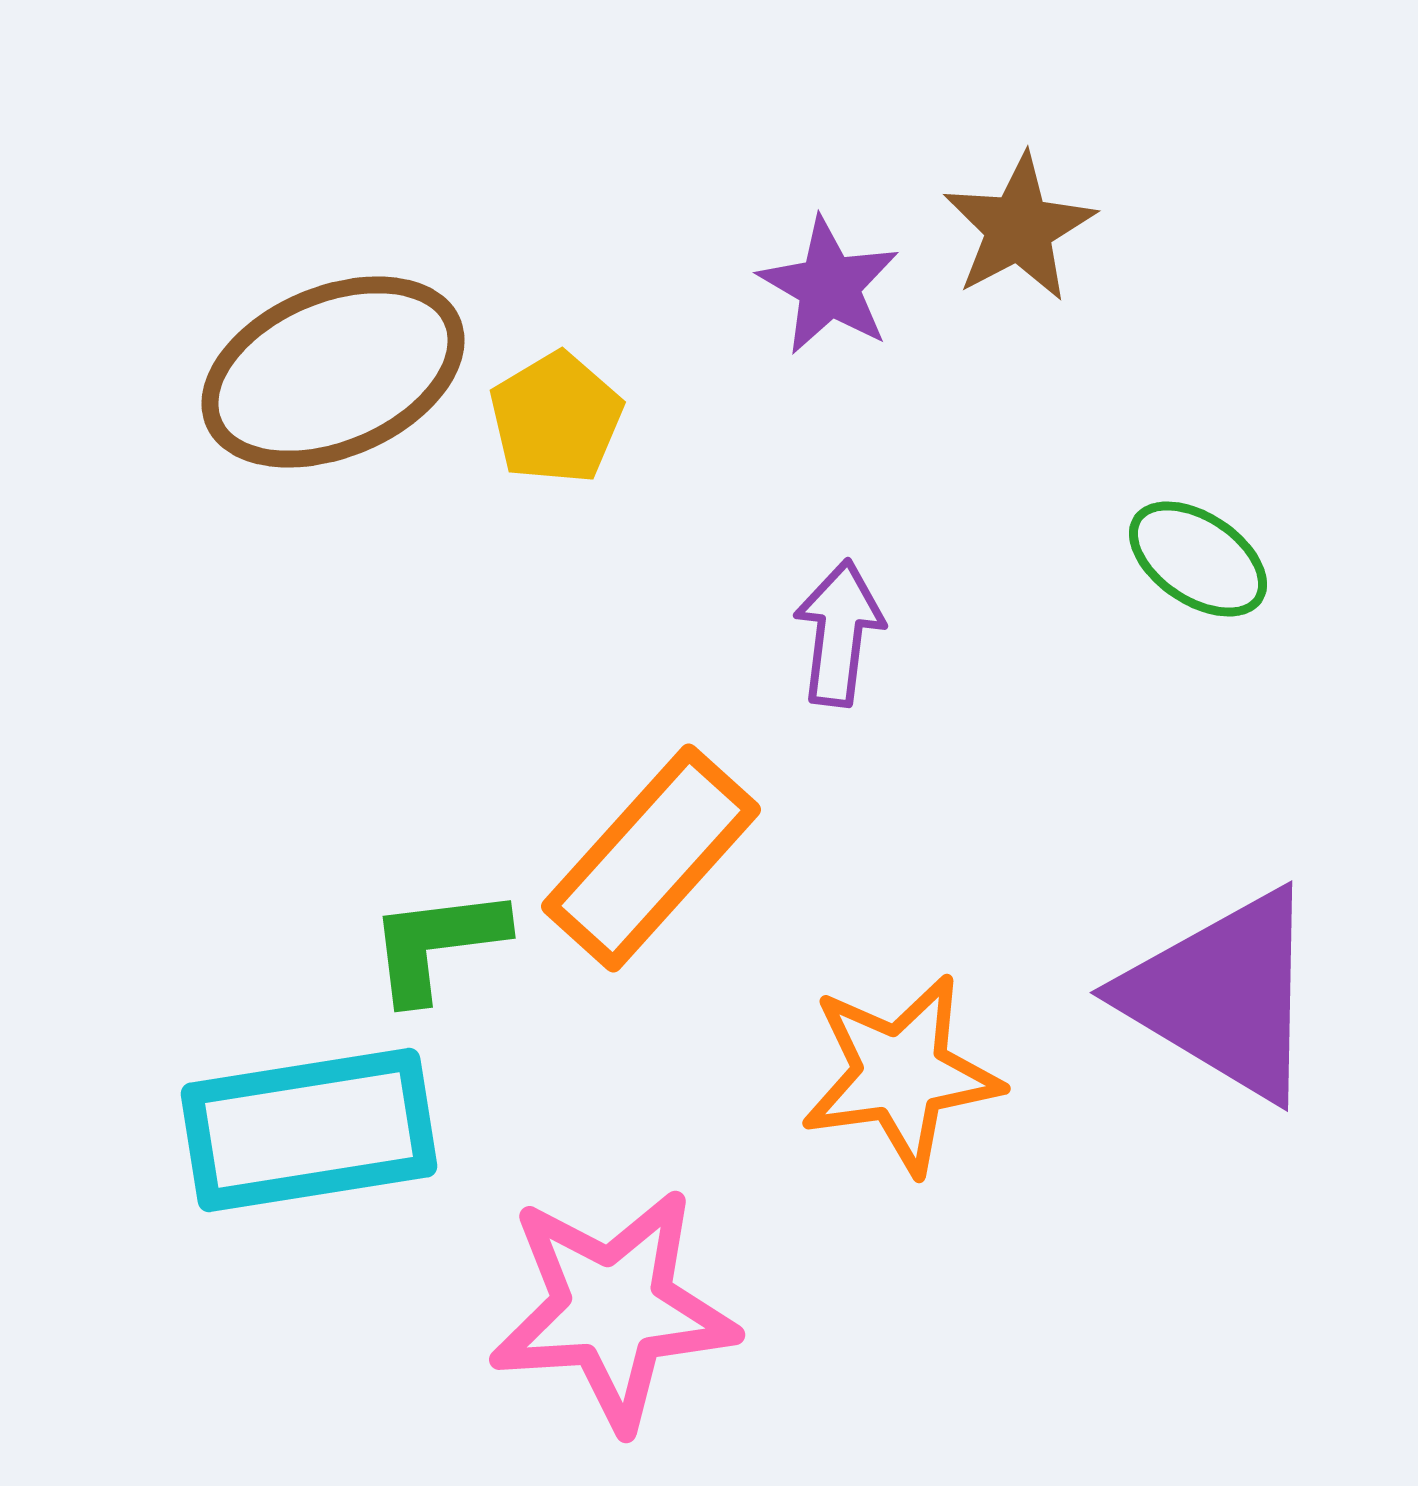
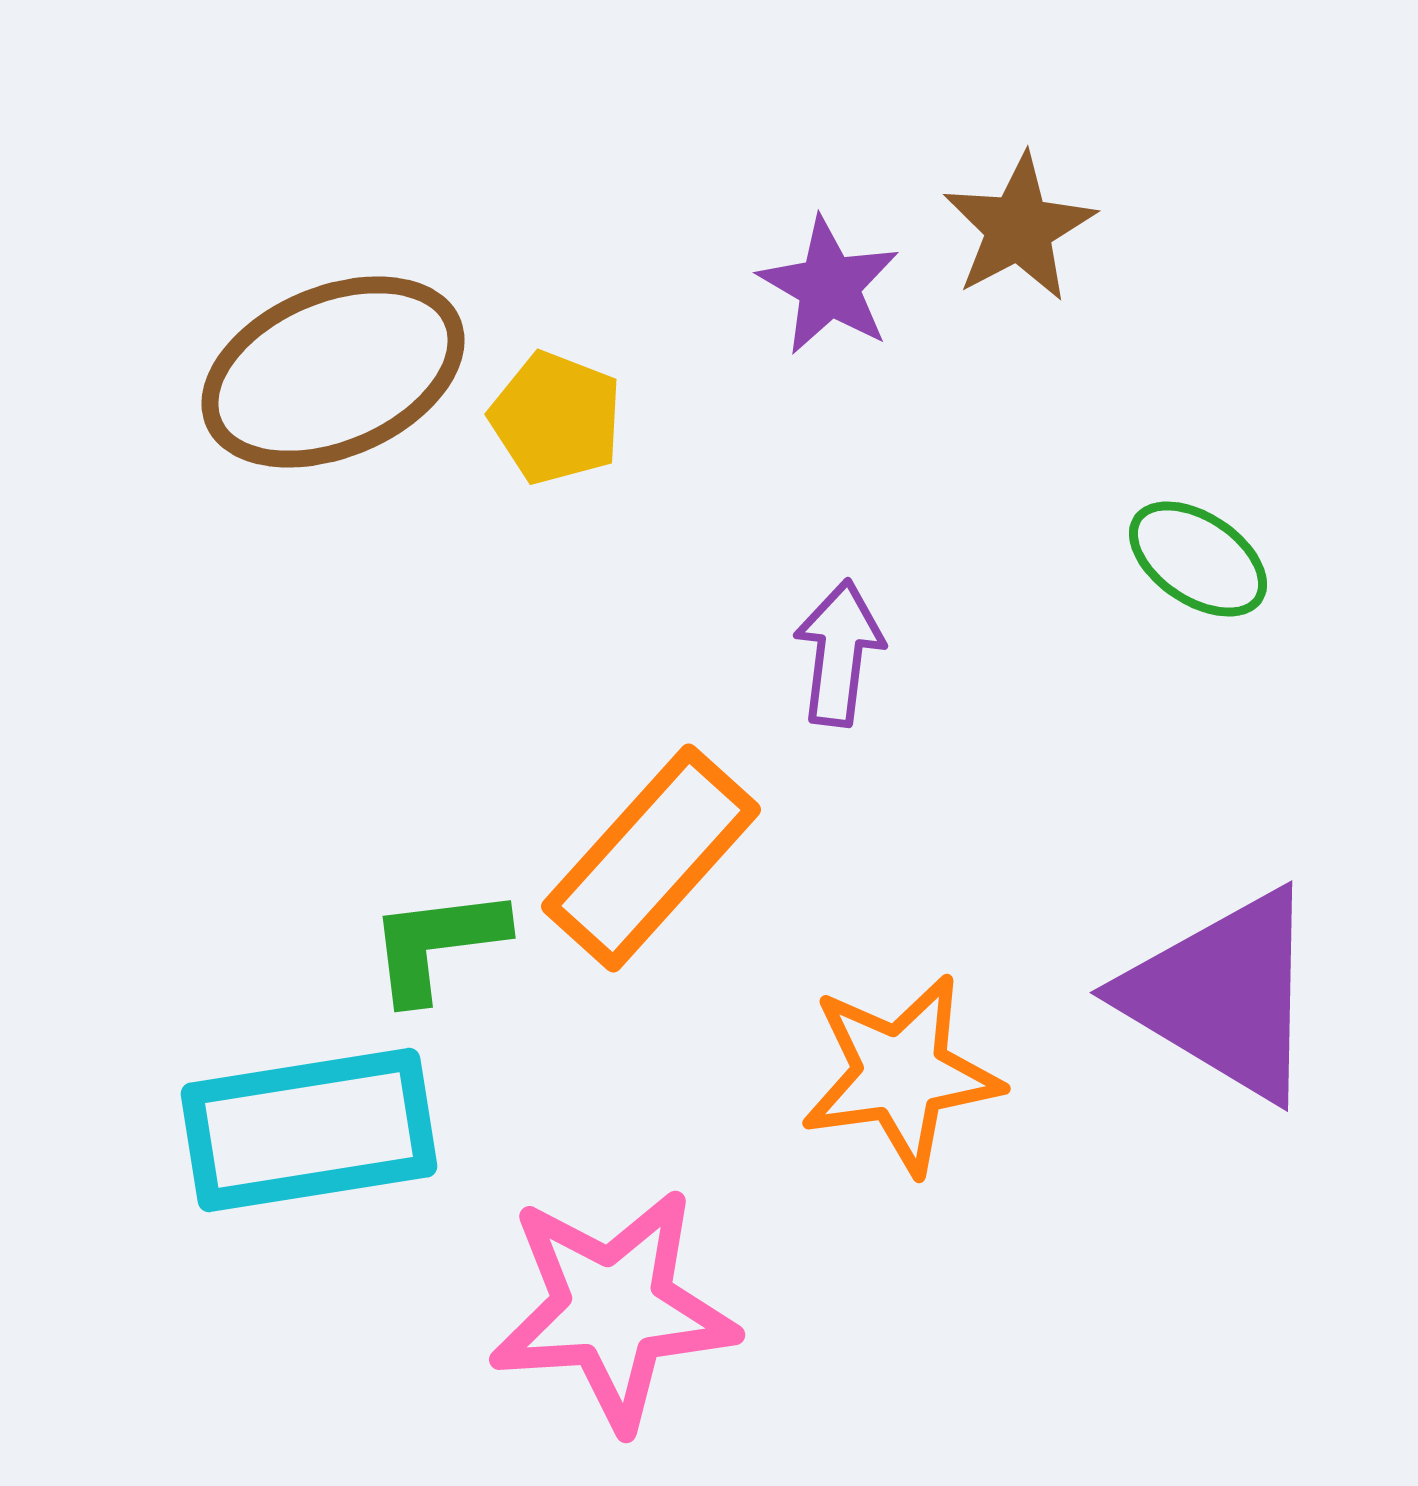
yellow pentagon: rotated 20 degrees counterclockwise
purple arrow: moved 20 px down
